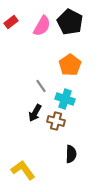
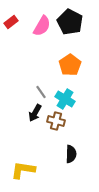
gray line: moved 6 px down
cyan cross: rotated 12 degrees clockwise
yellow L-shape: rotated 45 degrees counterclockwise
